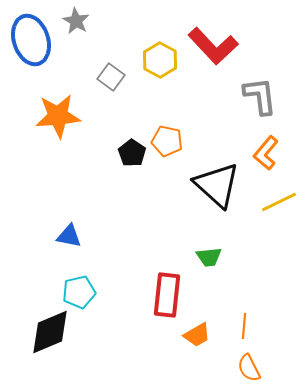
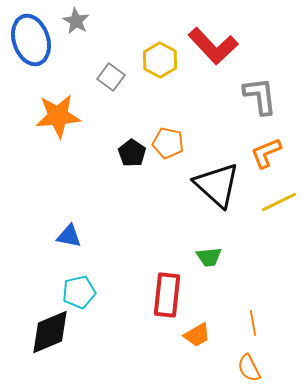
orange pentagon: moved 1 px right, 2 px down
orange L-shape: rotated 28 degrees clockwise
orange line: moved 9 px right, 3 px up; rotated 15 degrees counterclockwise
